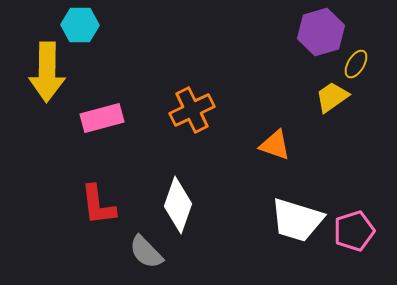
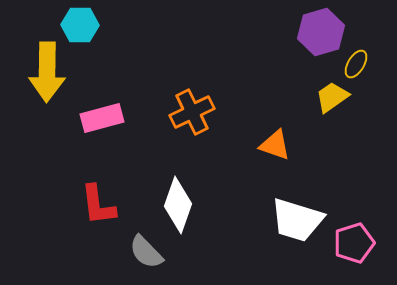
orange cross: moved 2 px down
pink pentagon: moved 12 px down
